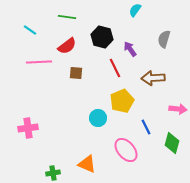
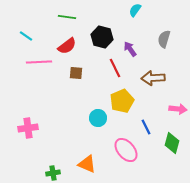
cyan line: moved 4 px left, 6 px down
